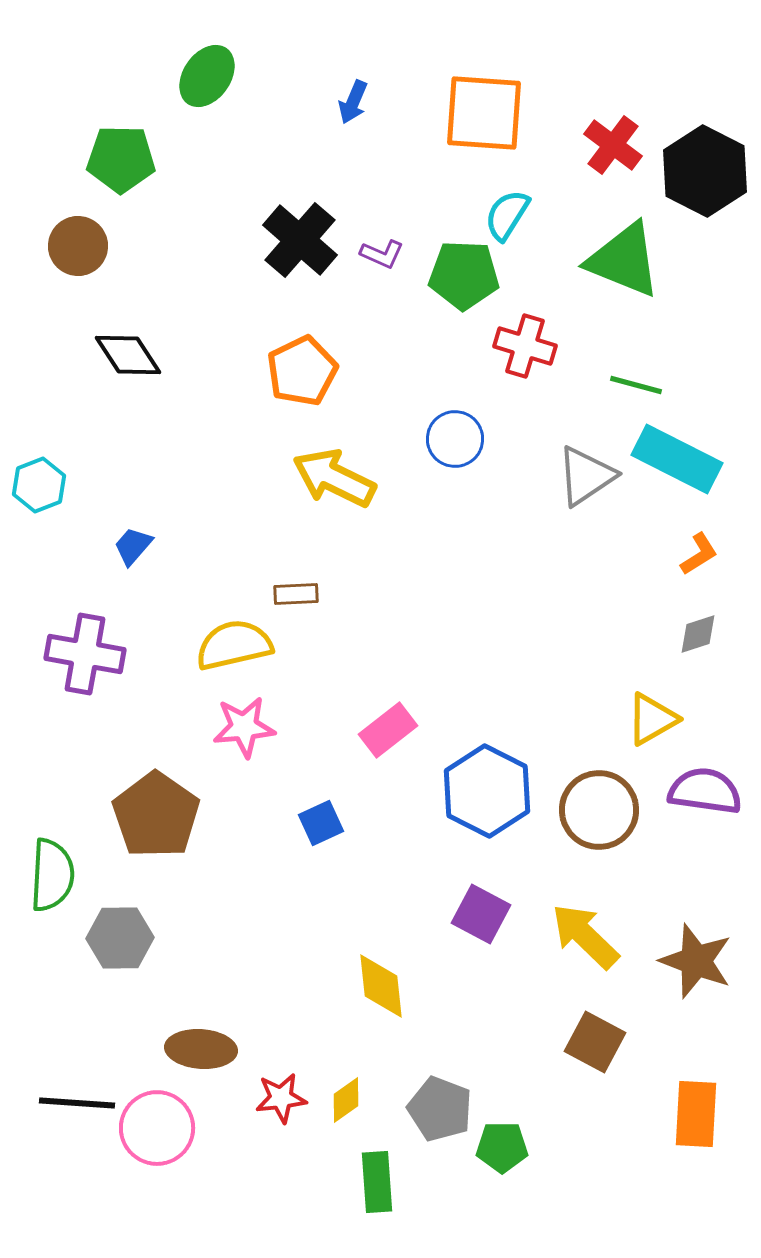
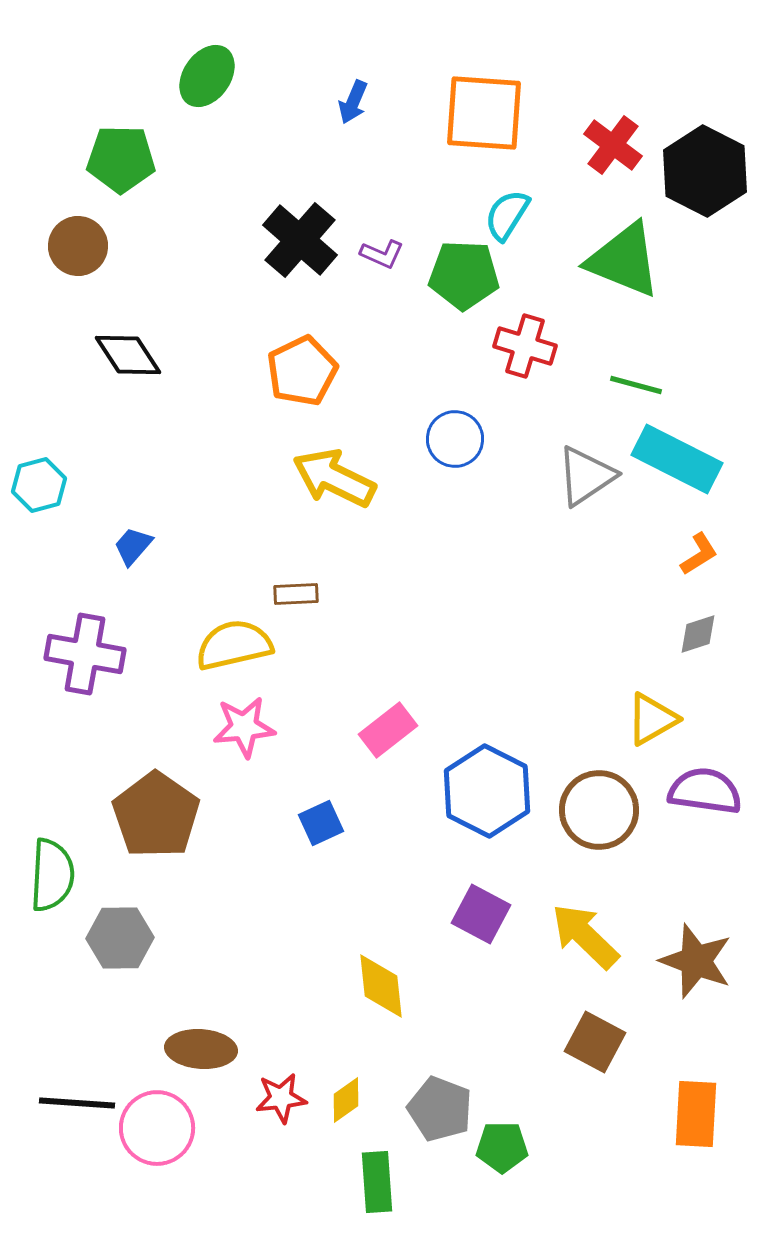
cyan hexagon at (39, 485): rotated 6 degrees clockwise
